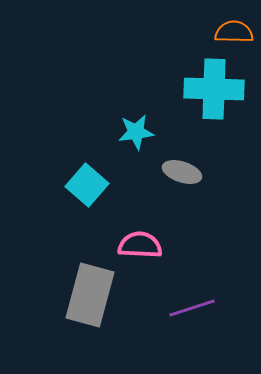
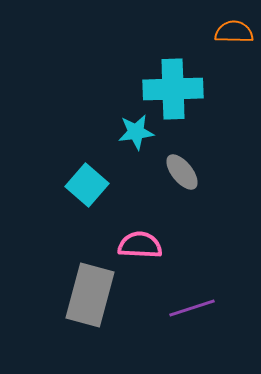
cyan cross: moved 41 px left; rotated 4 degrees counterclockwise
gray ellipse: rotated 33 degrees clockwise
